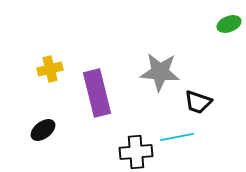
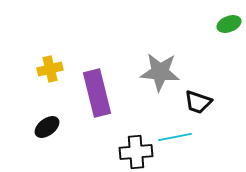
black ellipse: moved 4 px right, 3 px up
cyan line: moved 2 px left
